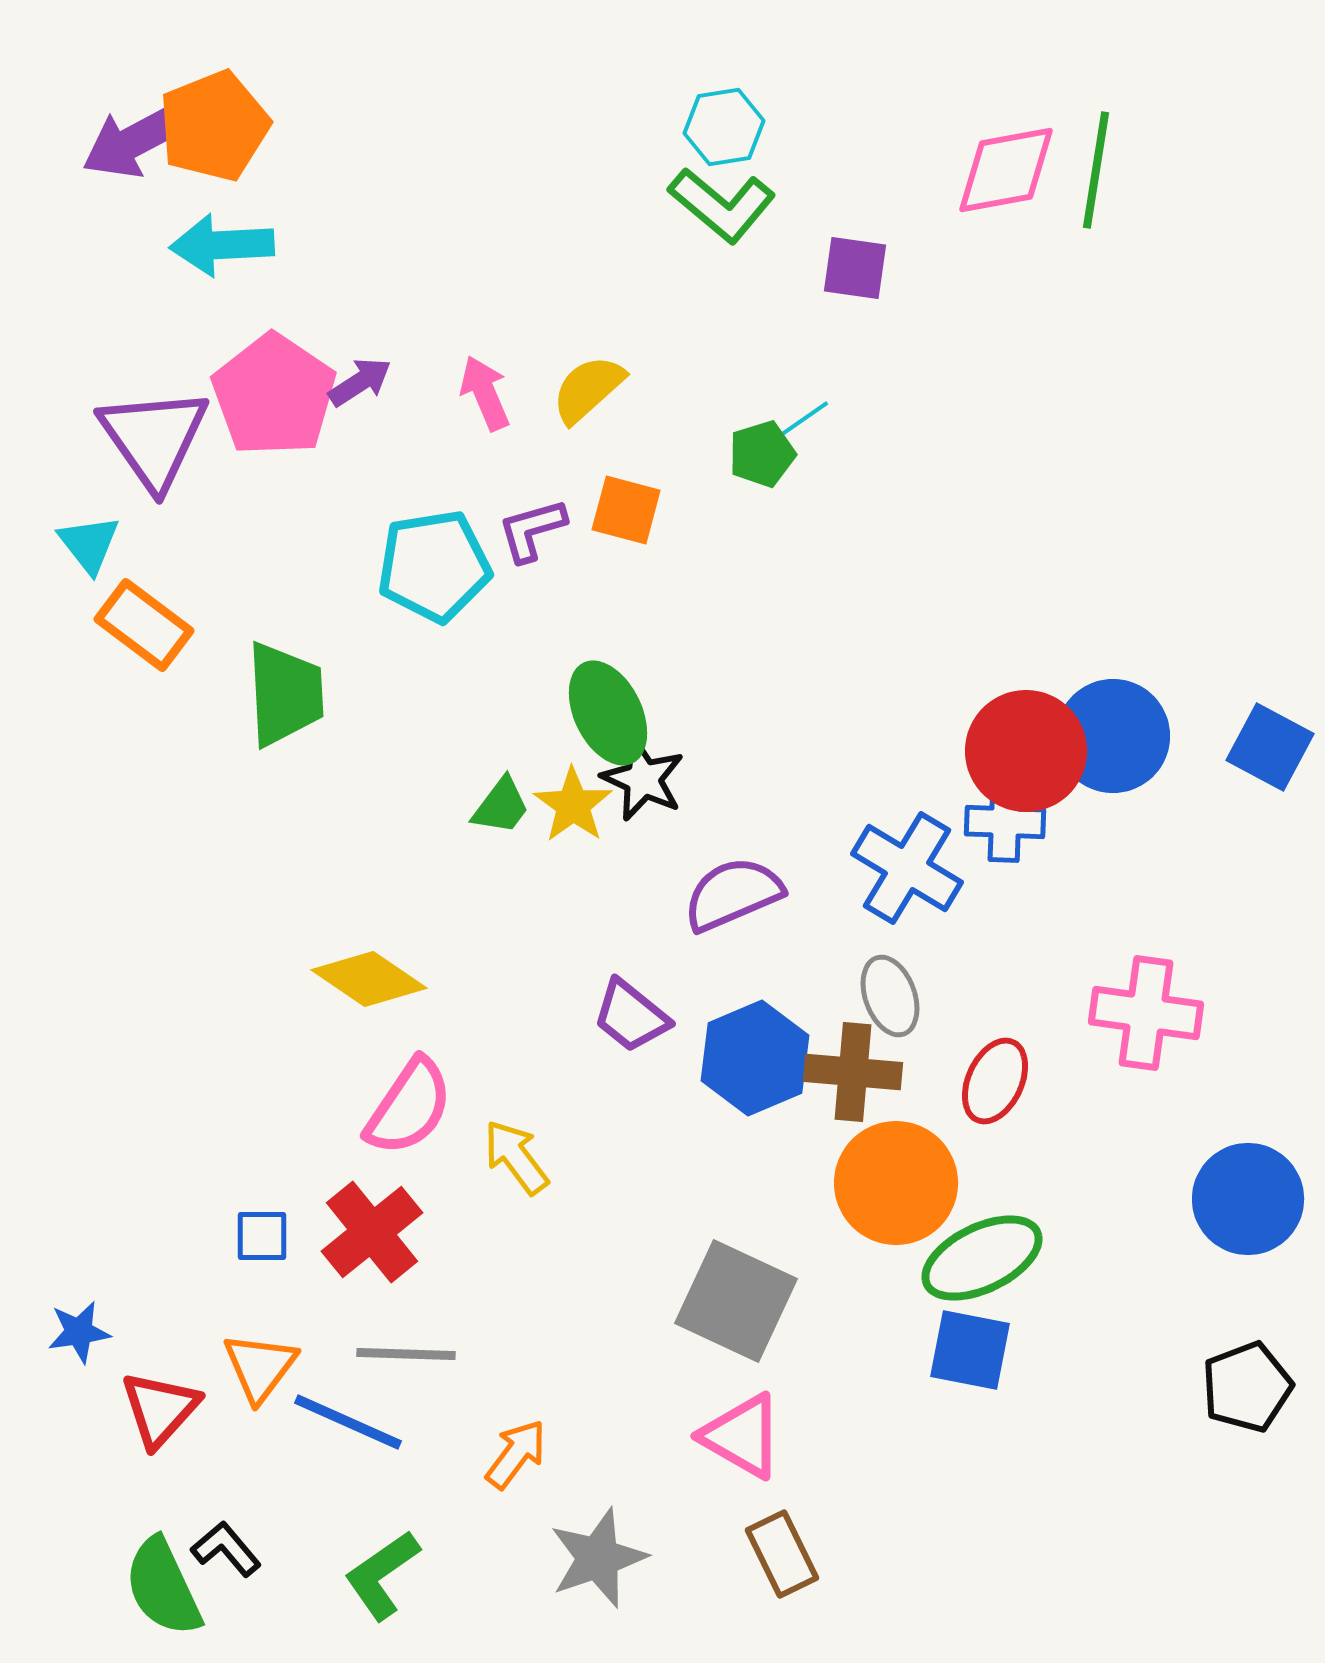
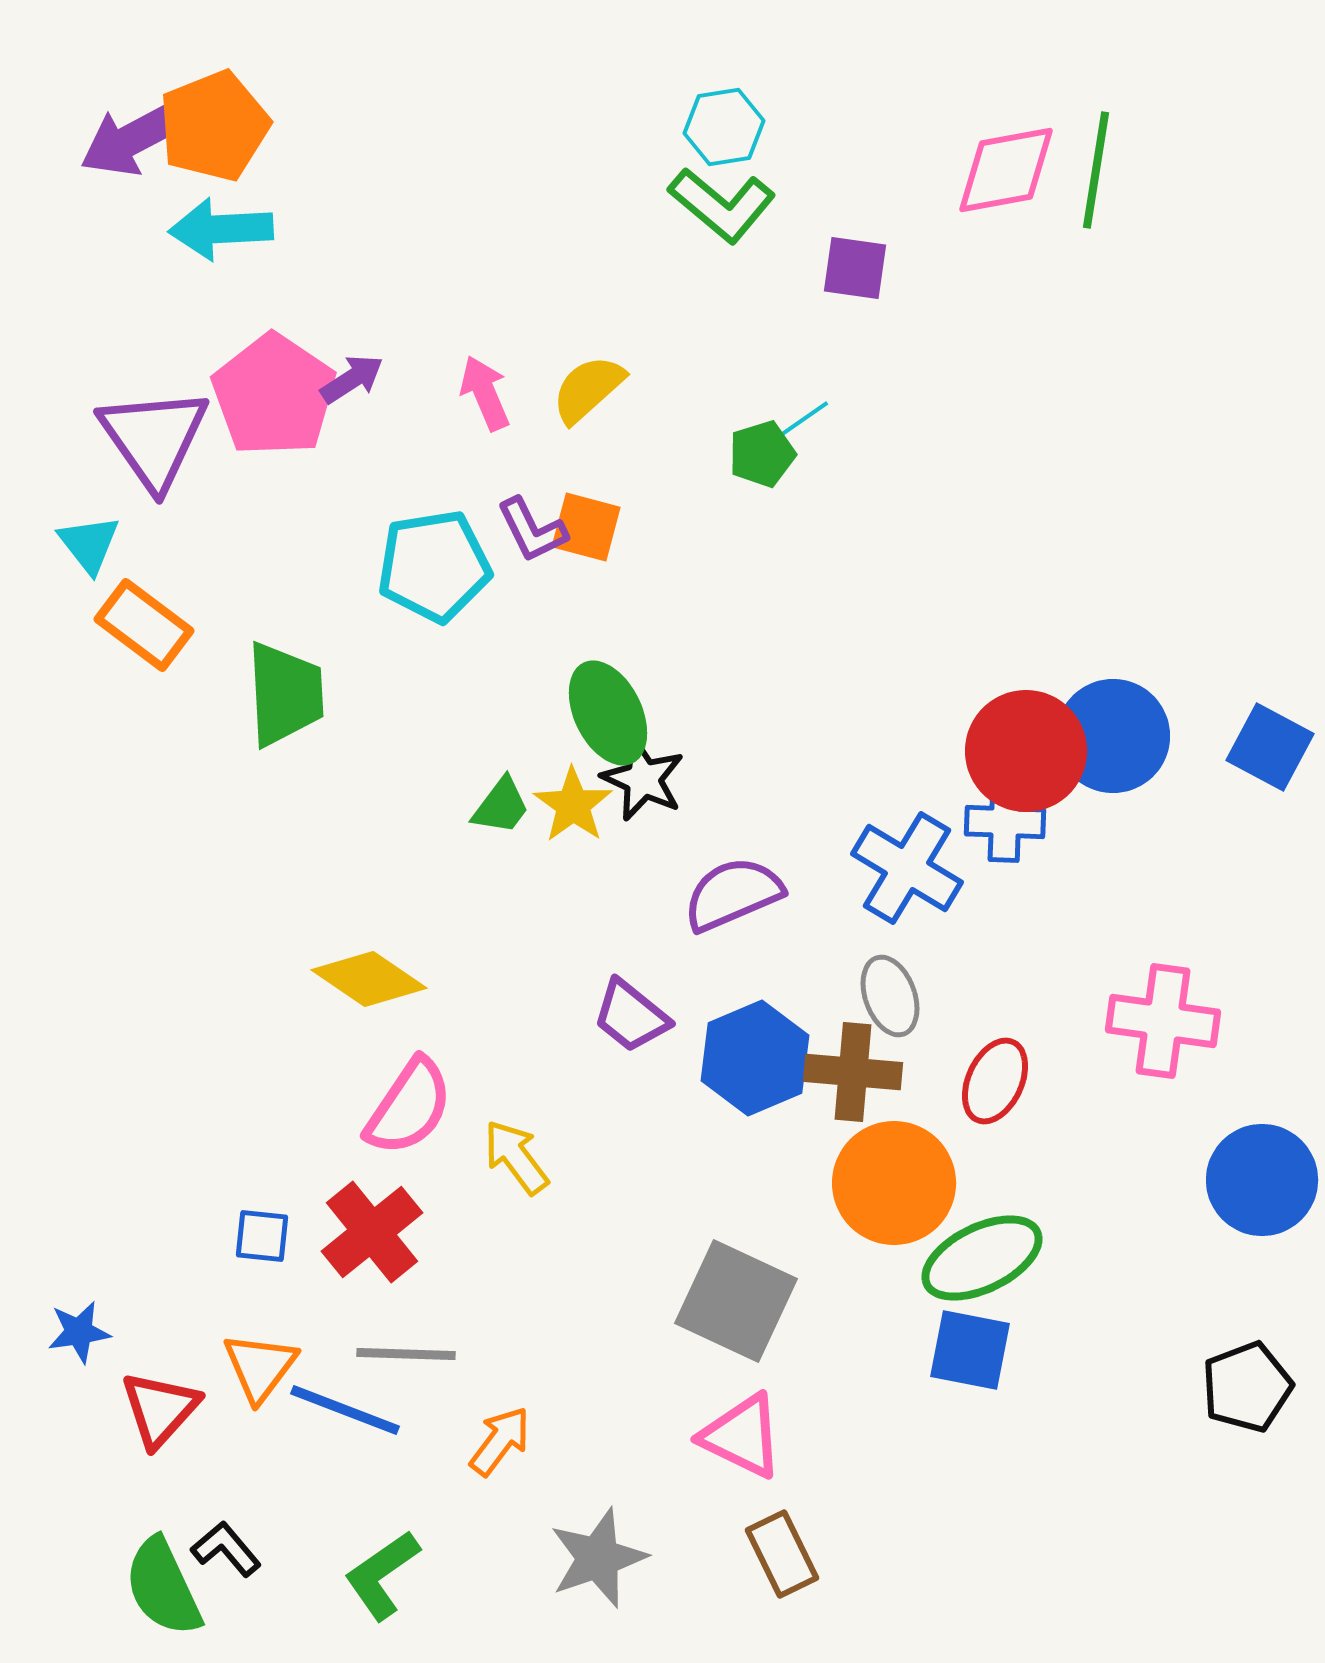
purple arrow at (136, 140): moved 2 px left, 2 px up
cyan arrow at (222, 245): moved 1 px left, 16 px up
purple arrow at (360, 382): moved 8 px left, 3 px up
orange square at (626, 510): moved 40 px left, 17 px down
purple L-shape at (532, 530): rotated 100 degrees counterclockwise
pink cross at (1146, 1013): moved 17 px right, 8 px down
orange circle at (896, 1183): moved 2 px left
blue circle at (1248, 1199): moved 14 px right, 19 px up
blue square at (262, 1236): rotated 6 degrees clockwise
blue line at (348, 1422): moved 3 px left, 12 px up; rotated 3 degrees counterclockwise
pink triangle at (742, 1436): rotated 4 degrees counterclockwise
orange arrow at (516, 1454): moved 16 px left, 13 px up
